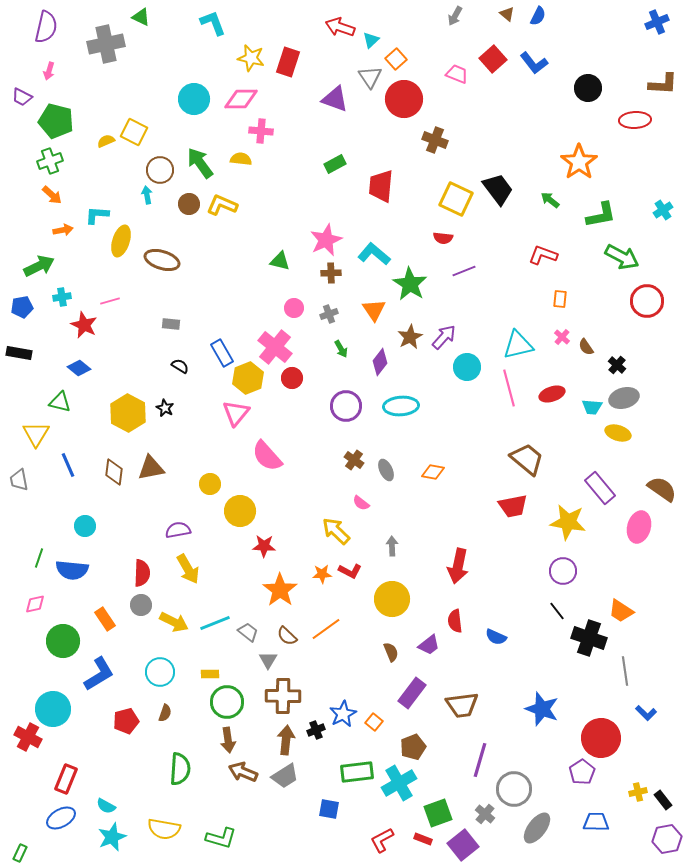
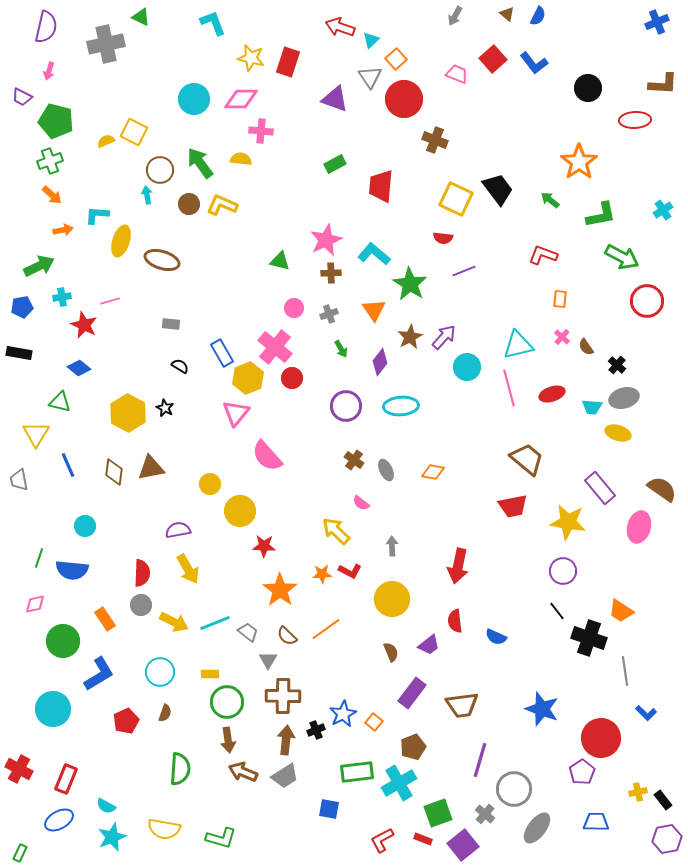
red pentagon at (126, 721): rotated 10 degrees counterclockwise
red cross at (28, 737): moved 9 px left, 32 px down
blue ellipse at (61, 818): moved 2 px left, 2 px down
